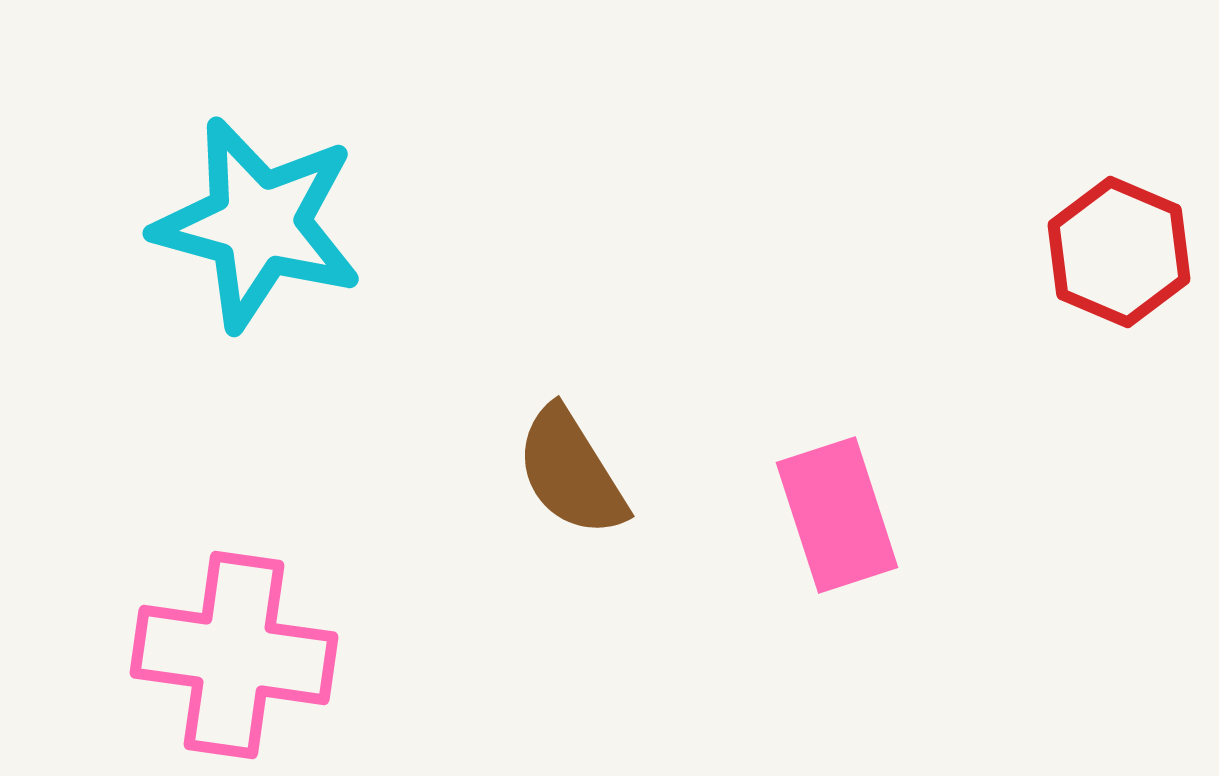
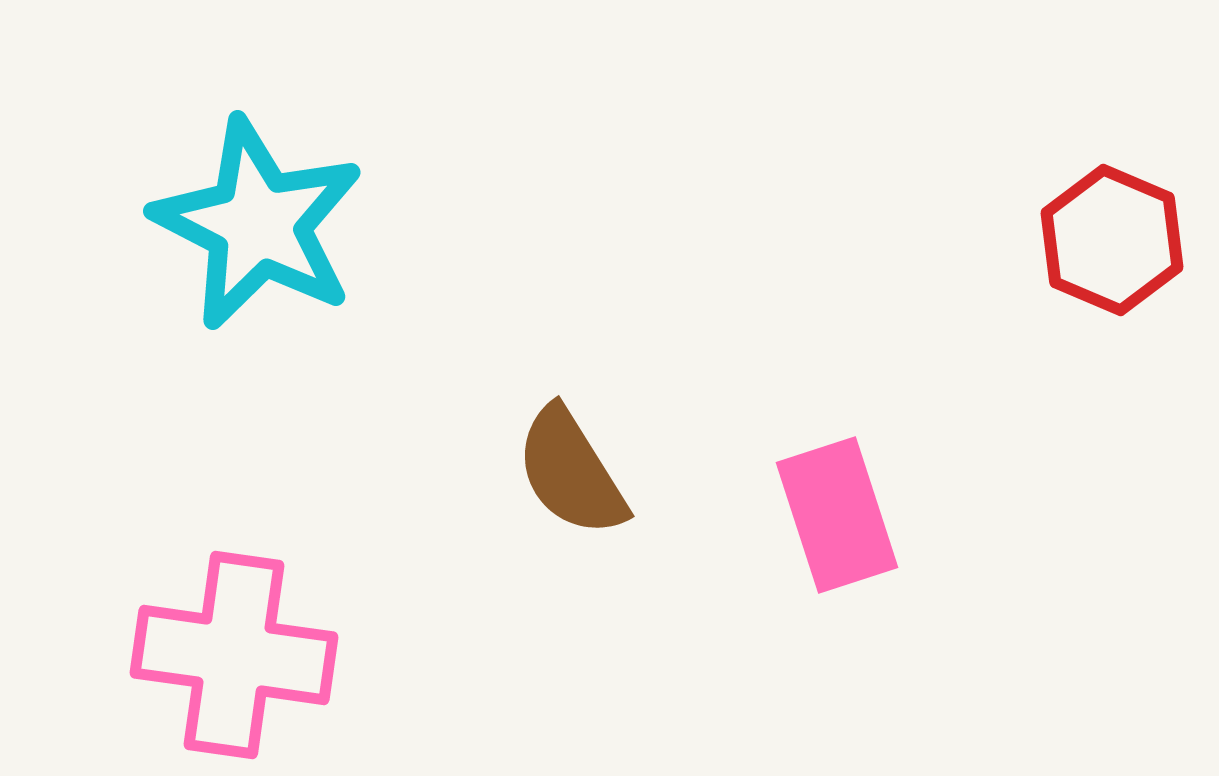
cyan star: rotated 12 degrees clockwise
red hexagon: moved 7 px left, 12 px up
